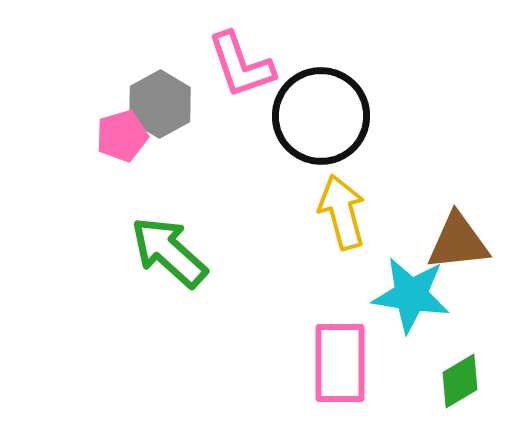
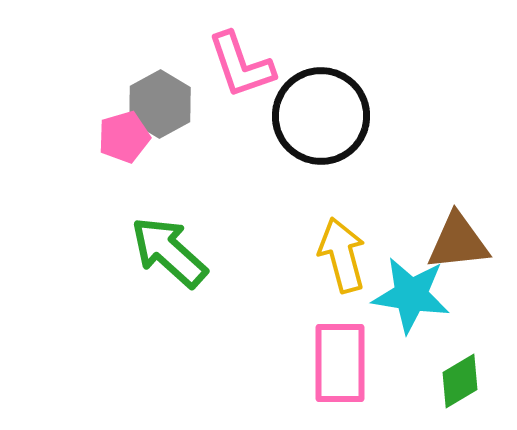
pink pentagon: moved 2 px right, 1 px down
yellow arrow: moved 43 px down
